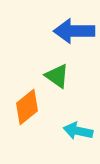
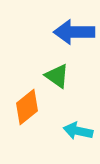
blue arrow: moved 1 px down
